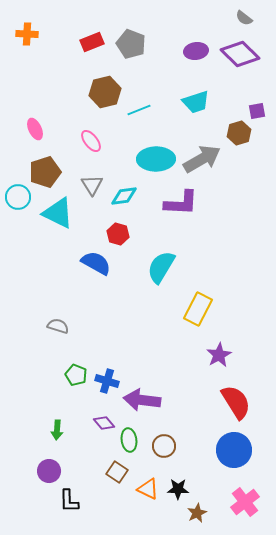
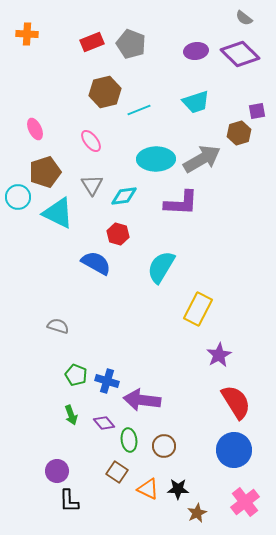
green arrow at (57, 430): moved 14 px right, 15 px up; rotated 24 degrees counterclockwise
purple circle at (49, 471): moved 8 px right
